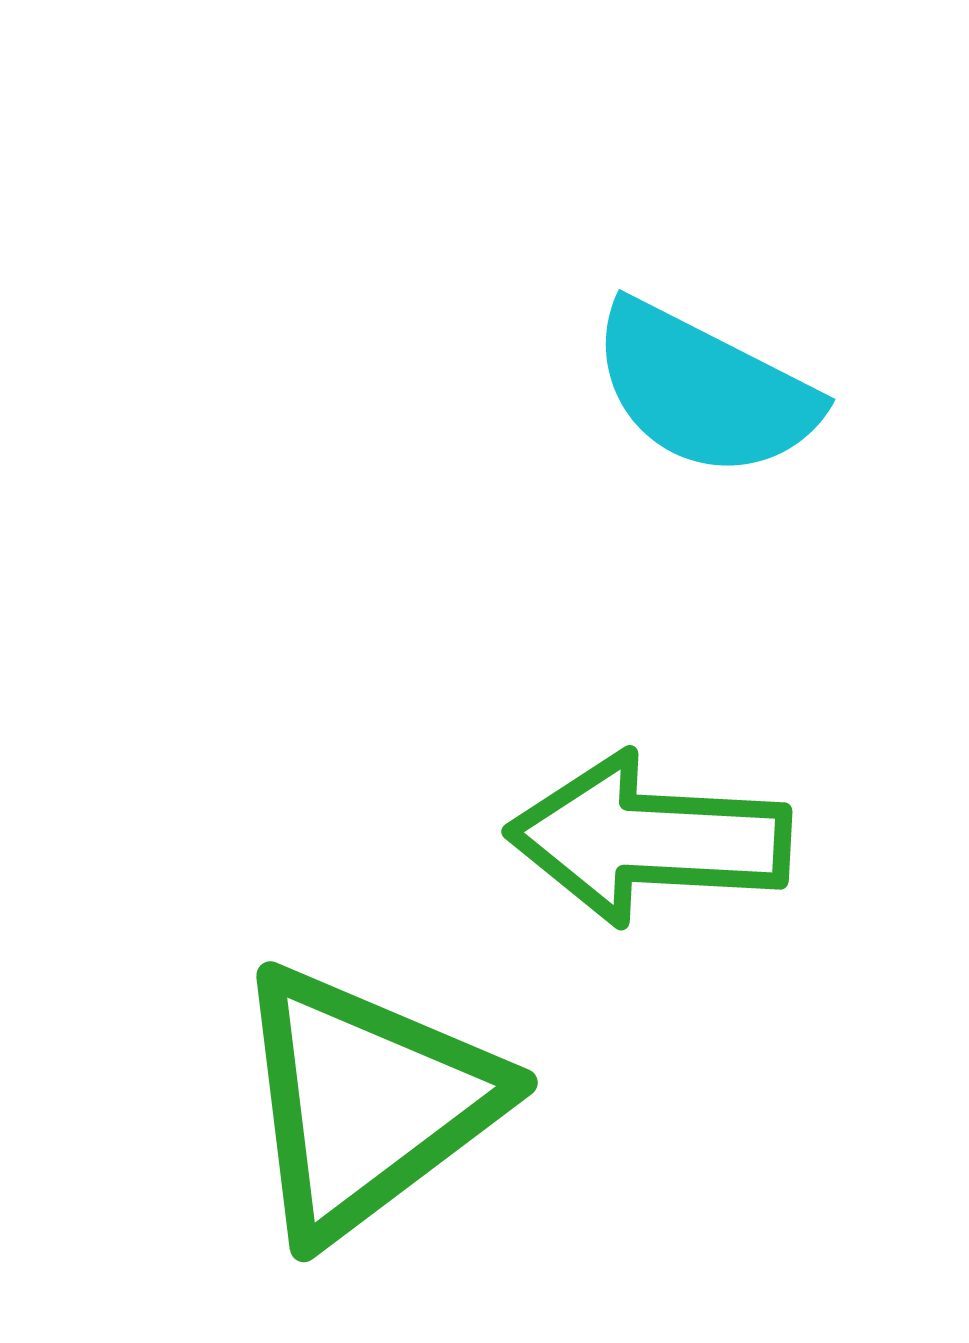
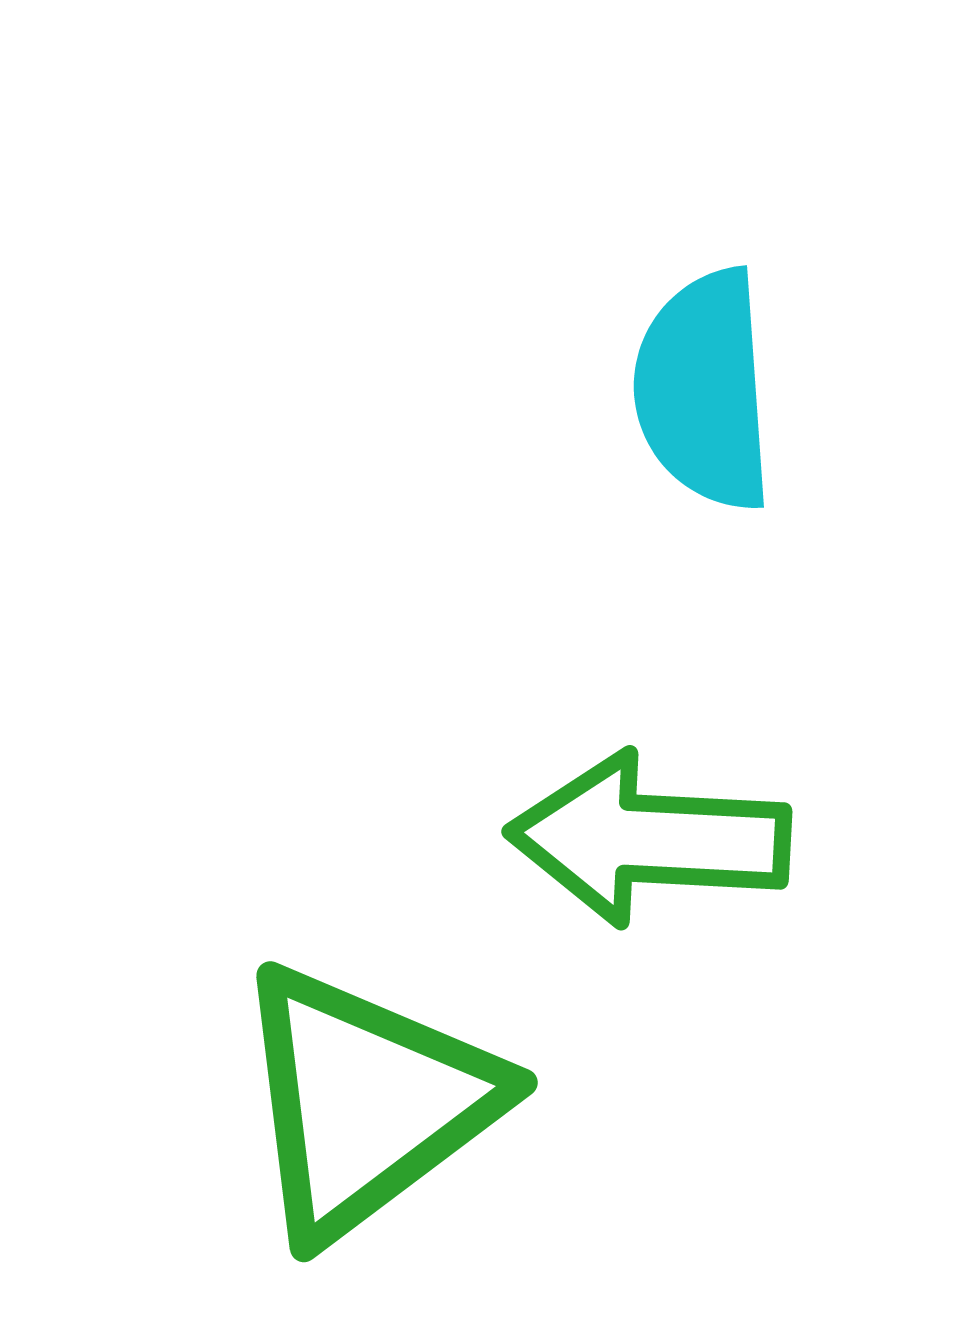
cyan semicircle: rotated 59 degrees clockwise
